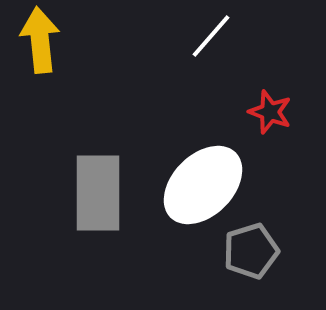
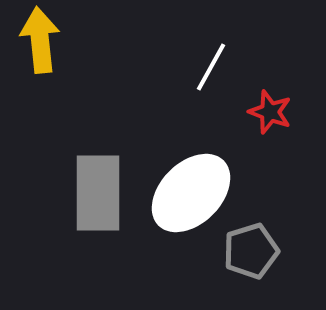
white line: moved 31 px down; rotated 12 degrees counterclockwise
white ellipse: moved 12 px left, 8 px down
